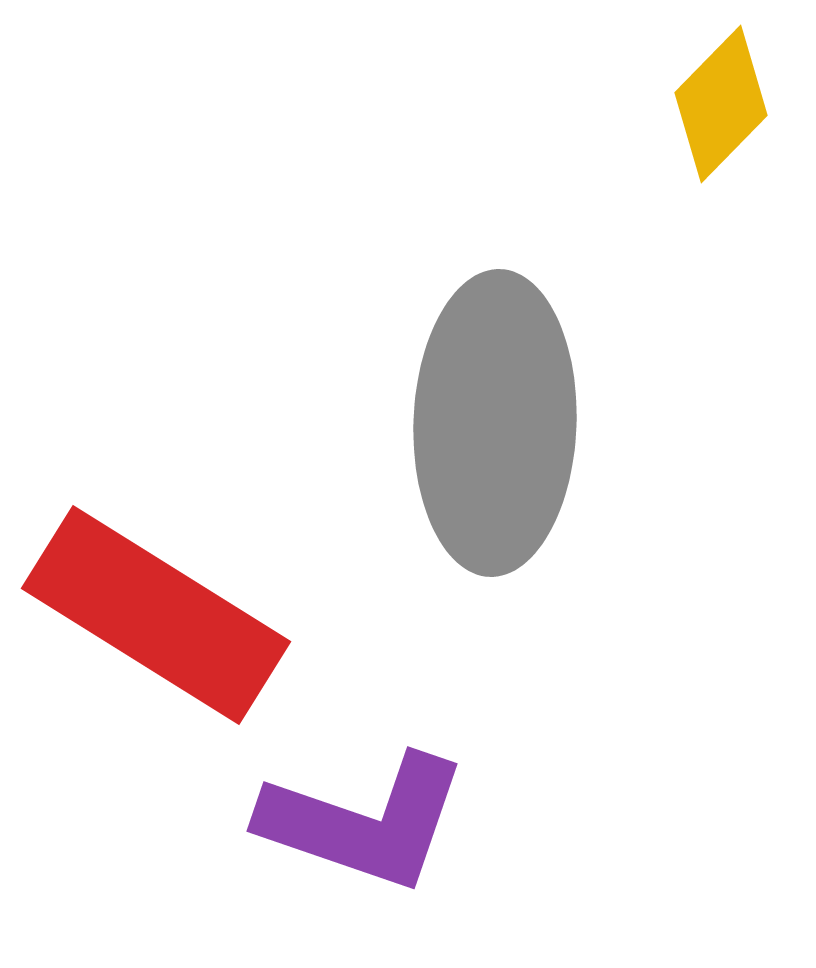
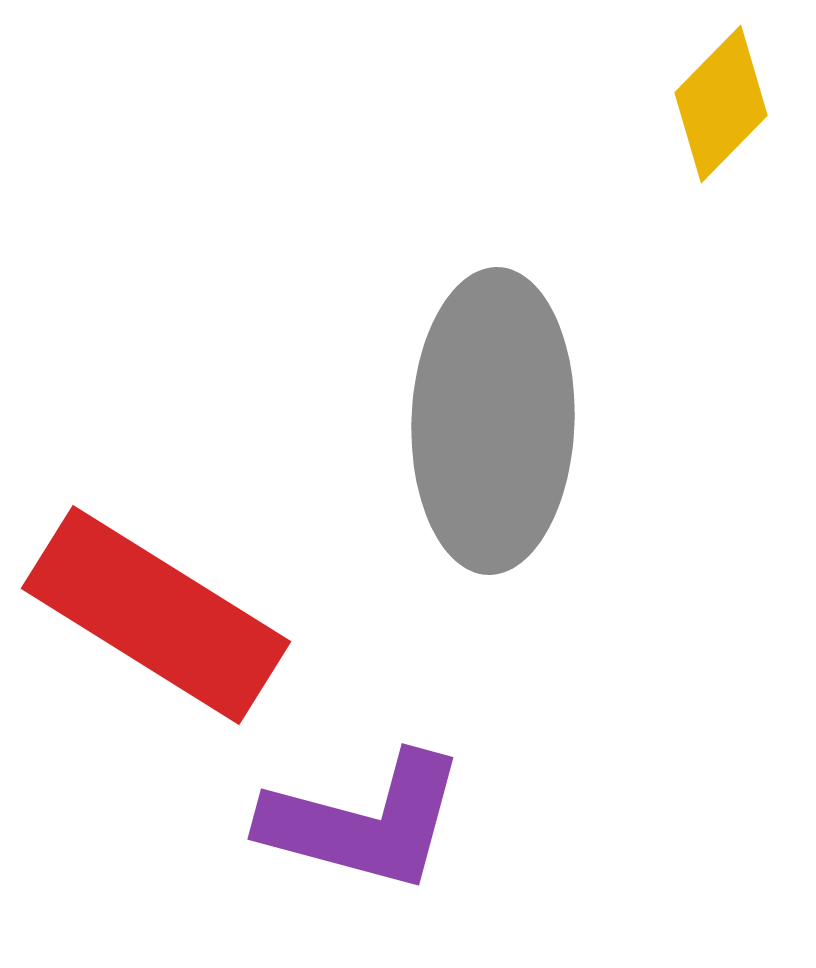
gray ellipse: moved 2 px left, 2 px up
purple L-shape: rotated 4 degrees counterclockwise
